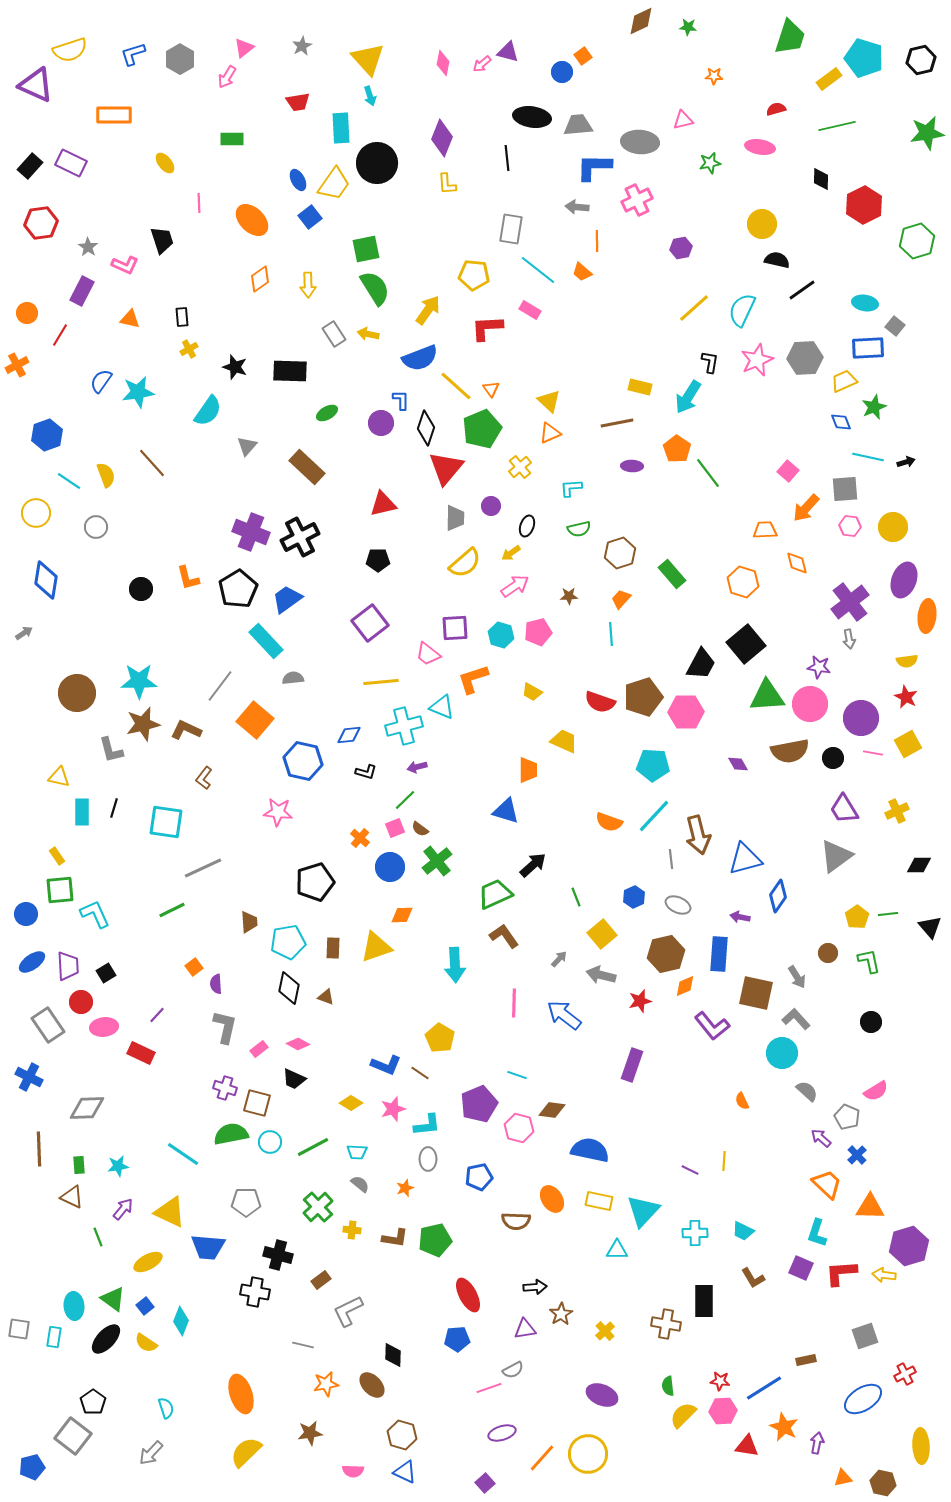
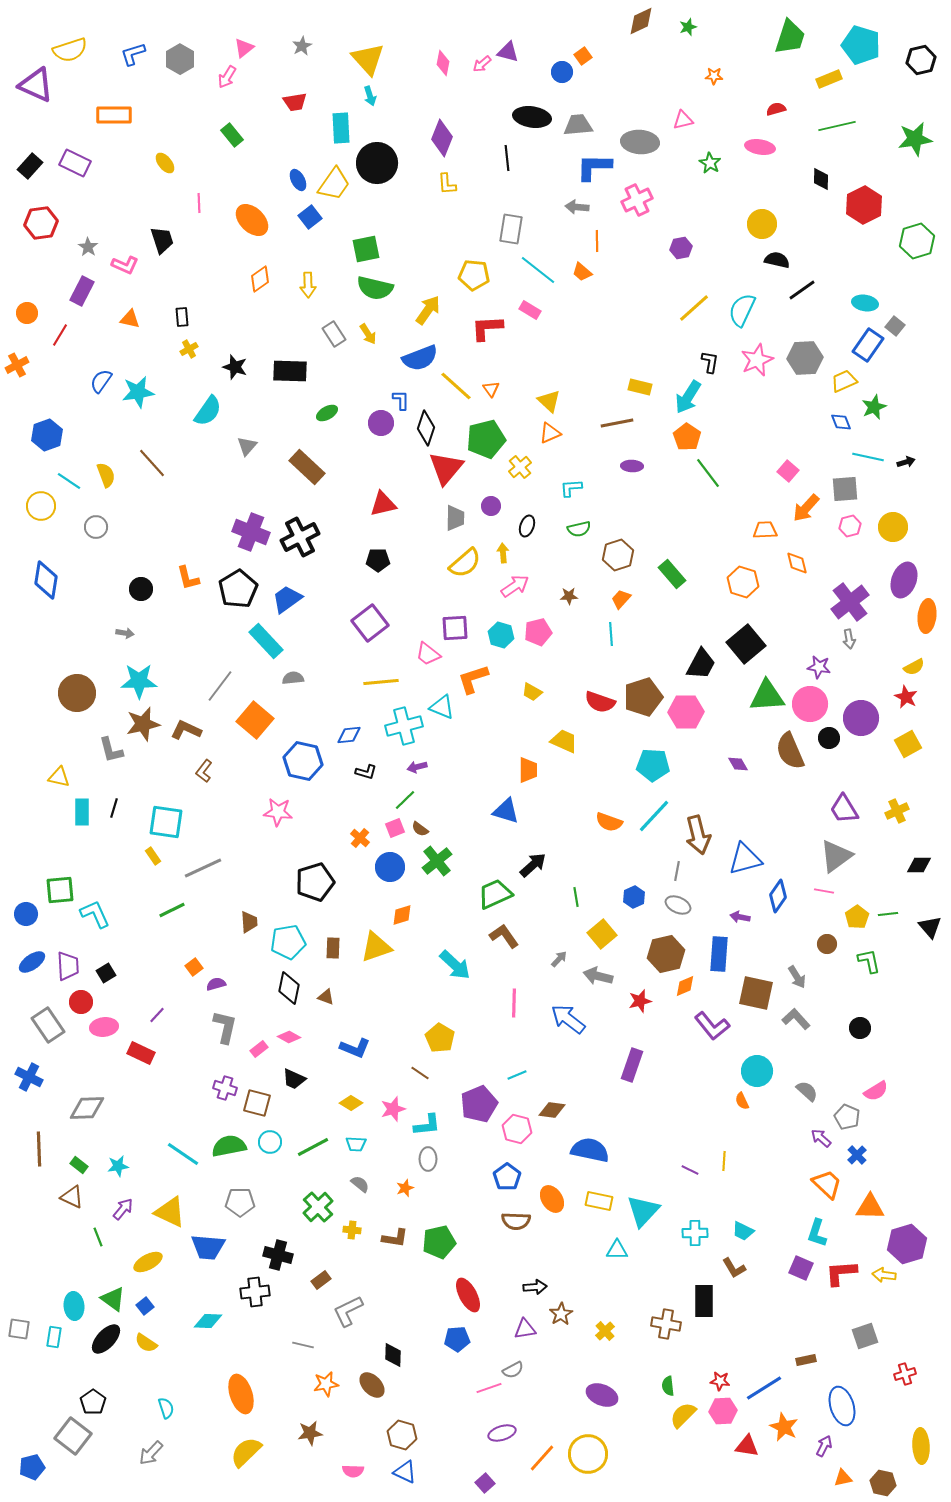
green star at (688, 27): rotated 24 degrees counterclockwise
cyan pentagon at (864, 58): moved 3 px left, 13 px up
yellow rectangle at (829, 79): rotated 15 degrees clockwise
red trapezoid at (298, 102): moved 3 px left
green star at (927, 133): moved 12 px left, 6 px down
green rectangle at (232, 139): moved 4 px up; rotated 50 degrees clockwise
purple rectangle at (71, 163): moved 4 px right
green star at (710, 163): rotated 30 degrees counterclockwise
green semicircle at (375, 288): rotated 135 degrees clockwise
yellow arrow at (368, 334): rotated 135 degrees counterclockwise
blue rectangle at (868, 348): moved 3 px up; rotated 52 degrees counterclockwise
green pentagon at (482, 429): moved 4 px right, 10 px down; rotated 9 degrees clockwise
orange pentagon at (677, 449): moved 10 px right, 12 px up
yellow circle at (36, 513): moved 5 px right, 7 px up
pink hexagon at (850, 526): rotated 20 degrees counterclockwise
yellow arrow at (511, 553): moved 8 px left; rotated 120 degrees clockwise
brown hexagon at (620, 553): moved 2 px left, 2 px down
gray arrow at (24, 633): moved 101 px right; rotated 42 degrees clockwise
yellow semicircle at (907, 661): moved 7 px right, 6 px down; rotated 20 degrees counterclockwise
brown semicircle at (790, 751): rotated 78 degrees clockwise
pink line at (873, 753): moved 49 px left, 138 px down
black circle at (833, 758): moved 4 px left, 20 px up
brown L-shape at (204, 778): moved 7 px up
yellow rectangle at (57, 856): moved 96 px right
gray line at (671, 859): moved 6 px right, 12 px down; rotated 18 degrees clockwise
green line at (576, 897): rotated 12 degrees clockwise
orange diamond at (402, 915): rotated 15 degrees counterclockwise
brown circle at (828, 953): moved 1 px left, 9 px up
cyan arrow at (455, 965): rotated 44 degrees counterclockwise
gray arrow at (601, 975): moved 3 px left, 1 px down
purple semicircle at (216, 984): rotated 78 degrees clockwise
blue arrow at (564, 1015): moved 4 px right, 4 px down
black circle at (871, 1022): moved 11 px left, 6 px down
pink diamond at (298, 1044): moved 9 px left, 7 px up
cyan circle at (782, 1053): moved 25 px left, 18 px down
blue L-shape at (386, 1065): moved 31 px left, 17 px up
cyan line at (517, 1075): rotated 42 degrees counterclockwise
pink hexagon at (519, 1128): moved 2 px left, 1 px down
green semicircle at (231, 1134): moved 2 px left, 12 px down
cyan trapezoid at (357, 1152): moved 1 px left, 8 px up
green rectangle at (79, 1165): rotated 48 degrees counterclockwise
blue pentagon at (479, 1177): moved 28 px right; rotated 24 degrees counterclockwise
gray pentagon at (246, 1202): moved 6 px left
green pentagon at (435, 1240): moved 4 px right, 2 px down
purple hexagon at (909, 1246): moved 2 px left, 2 px up
brown L-shape at (753, 1278): moved 19 px left, 10 px up
black cross at (255, 1292): rotated 16 degrees counterclockwise
cyan diamond at (181, 1321): moved 27 px right; rotated 72 degrees clockwise
red cross at (905, 1374): rotated 10 degrees clockwise
blue ellipse at (863, 1399): moved 21 px left, 7 px down; rotated 75 degrees counterclockwise
purple arrow at (817, 1443): moved 7 px right, 3 px down; rotated 15 degrees clockwise
